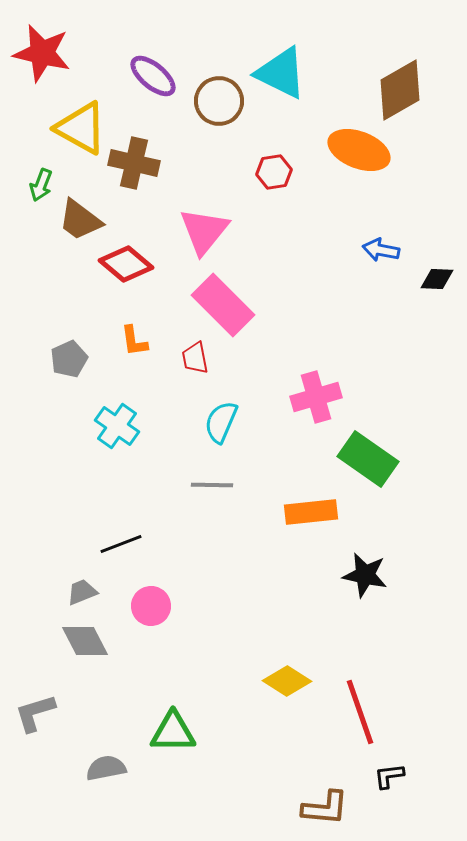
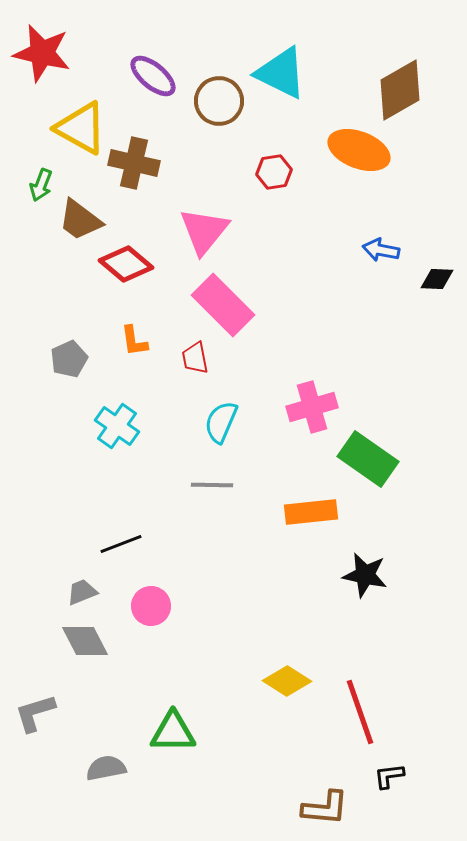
pink cross: moved 4 px left, 10 px down
